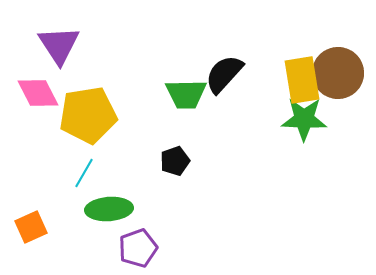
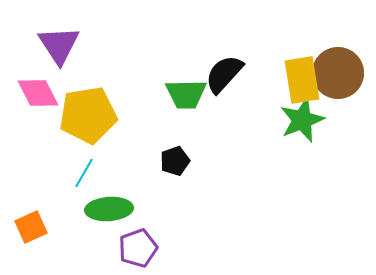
green star: moved 2 px left, 1 px down; rotated 24 degrees counterclockwise
